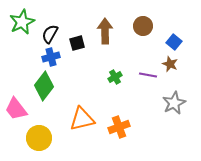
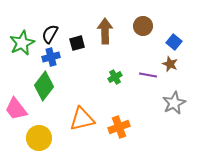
green star: moved 21 px down
